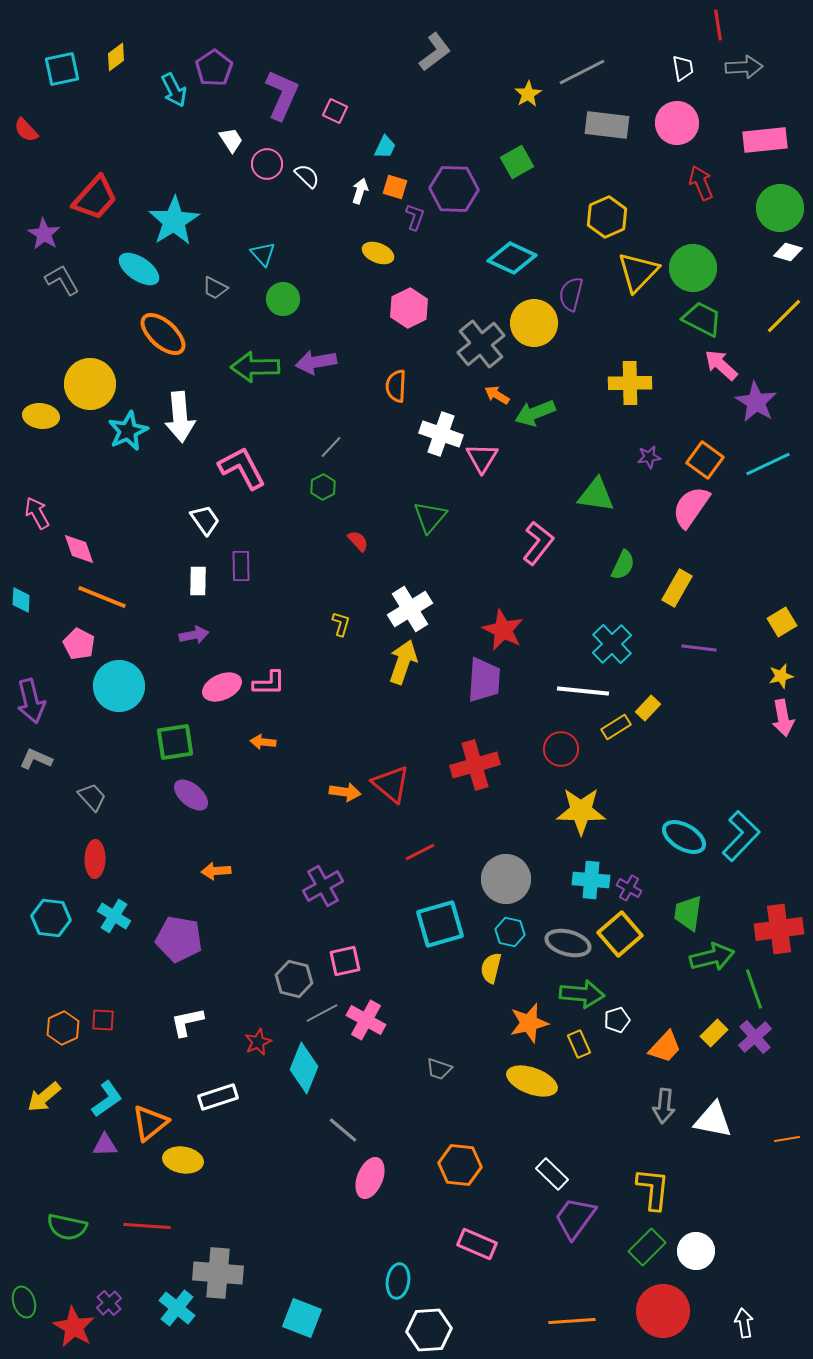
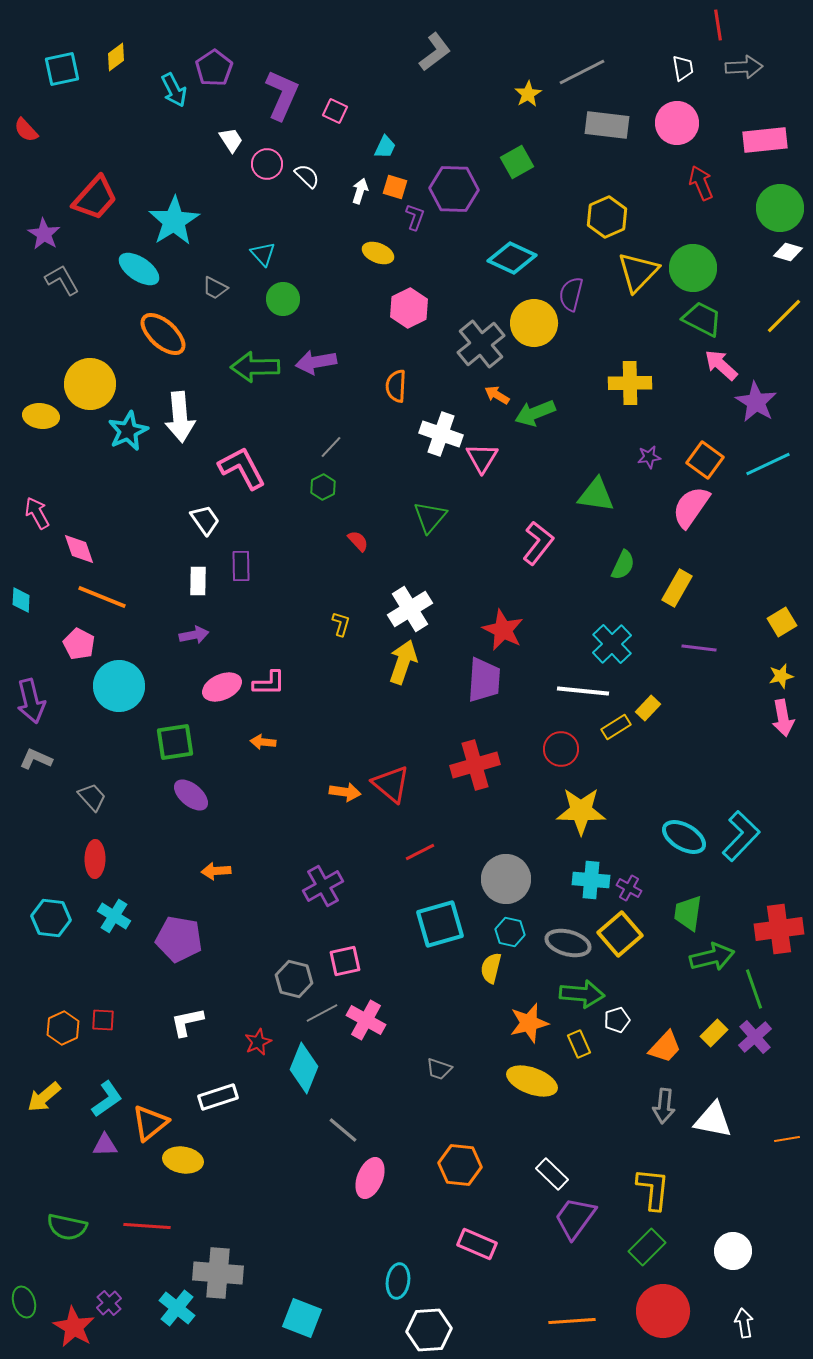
white circle at (696, 1251): moved 37 px right
